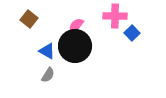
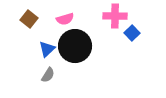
pink semicircle: moved 11 px left, 7 px up; rotated 144 degrees counterclockwise
blue triangle: moved 2 px up; rotated 48 degrees clockwise
